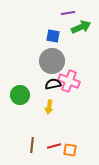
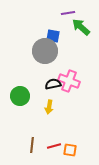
green arrow: rotated 114 degrees counterclockwise
gray circle: moved 7 px left, 10 px up
green circle: moved 1 px down
